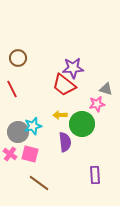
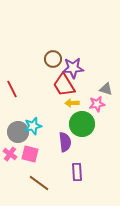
brown circle: moved 35 px right, 1 px down
red trapezoid: rotated 20 degrees clockwise
yellow arrow: moved 12 px right, 12 px up
purple rectangle: moved 18 px left, 3 px up
